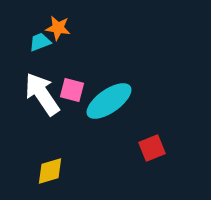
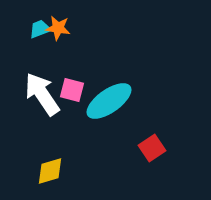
cyan trapezoid: moved 13 px up
red square: rotated 12 degrees counterclockwise
